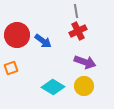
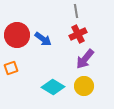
red cross: moved 3 px down
blue arrow: moved 2 px up
purple arrow: moved 3 px up; rotated 110 degrees clockwise
